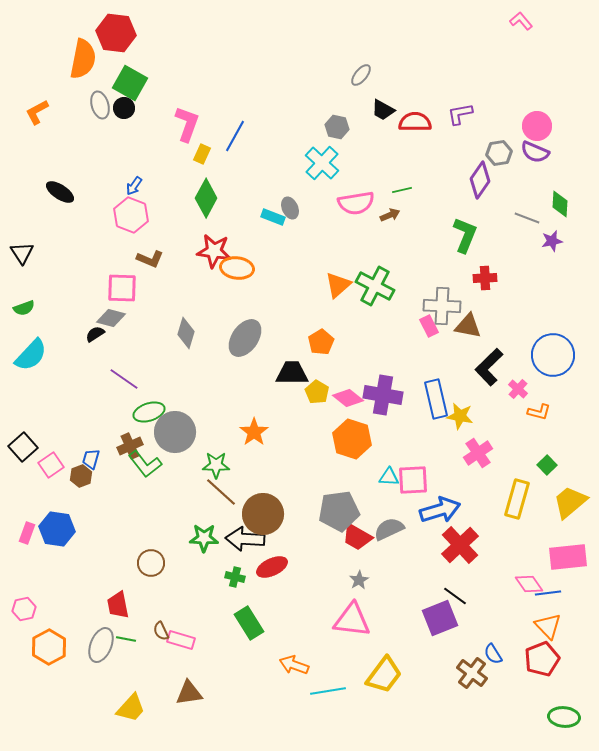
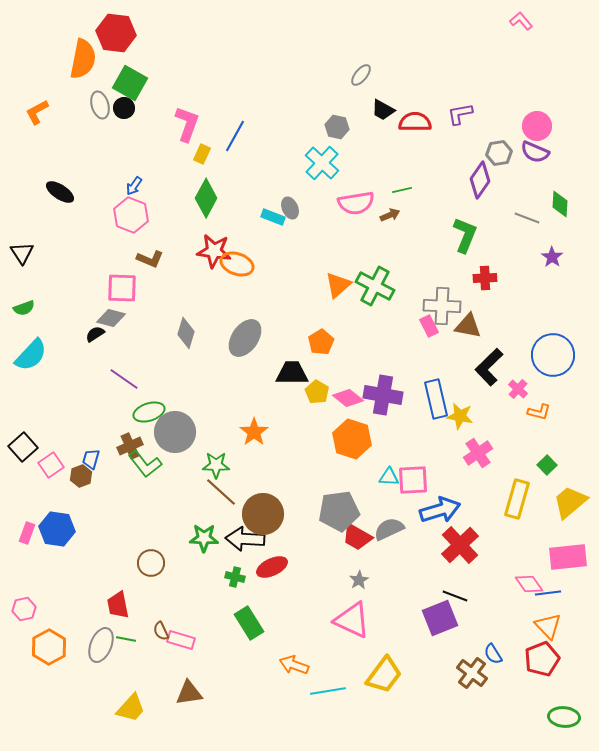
purple star at (552, 241): moved 16 px down; rotated 25 degrees counterclockwise
orange ellipse at (237, 268): moved 4 px up; rotated 12 degrees clockwise
black line at (455, 596): rotated 15 degrees counterclockwise
pink triangle at (352, 620): rotated 18 degrees clockwise
